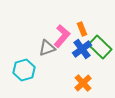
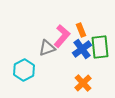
orange rectangle: moved 1 px left, 1 px down
green rectangle: rotated 40 degrees clockwise
cyan hexagon: rotated 10 degrees counterclockwise
